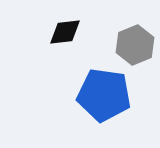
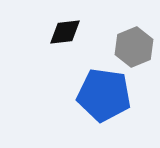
gray hexagon: moved 1 px left, 2 px down
